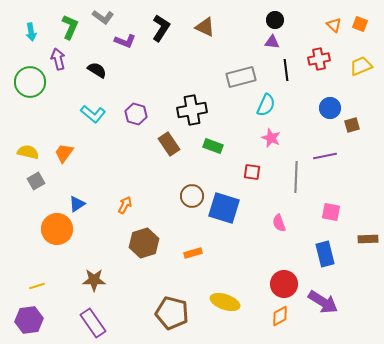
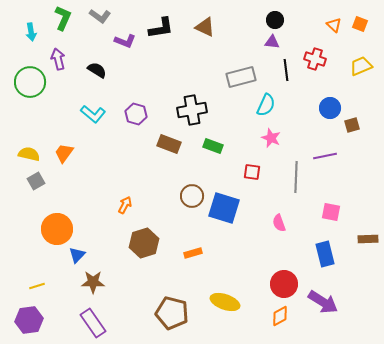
gray L-shape at (103, 17): moved 3 px left, 1 px up
green L-shape at (70, 27): moved 7 px left, 9 px up
black L-shape at (161, 28): rotated 48 degrees clockwise
red cross at (319, 59): moved 4 px left; rotated 30 degrees clockwise
brown rectangle at (169, 144): rotated 35 degrees counterclockwise
yellow semicircle at (28, 152): moved 1 px right, 2 px down
blue triangle at (77, 204): moved 51 px down; rotated 12 degrees counterclockwise
brown star at (94, 280): moved 1 px left, 2 px down
